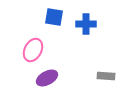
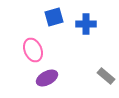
blue square: rotated 24 degrees counterclockwise
pink ellipse: rotated 50 degrees counterclockwise
gray rectangle: rotated 36 degrees clockwise
